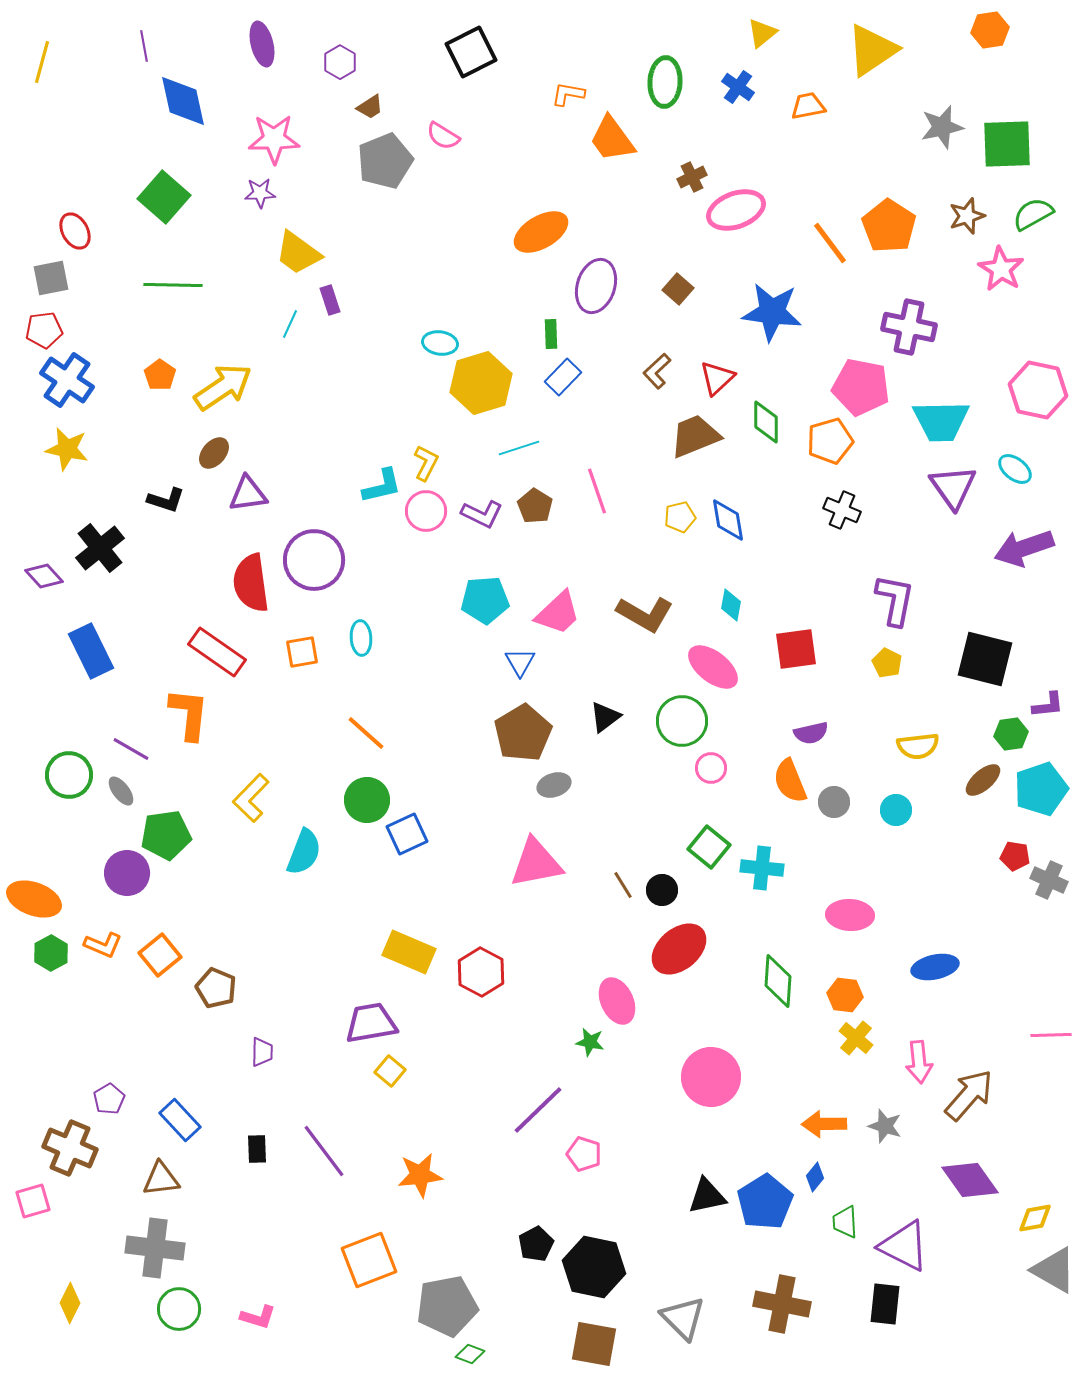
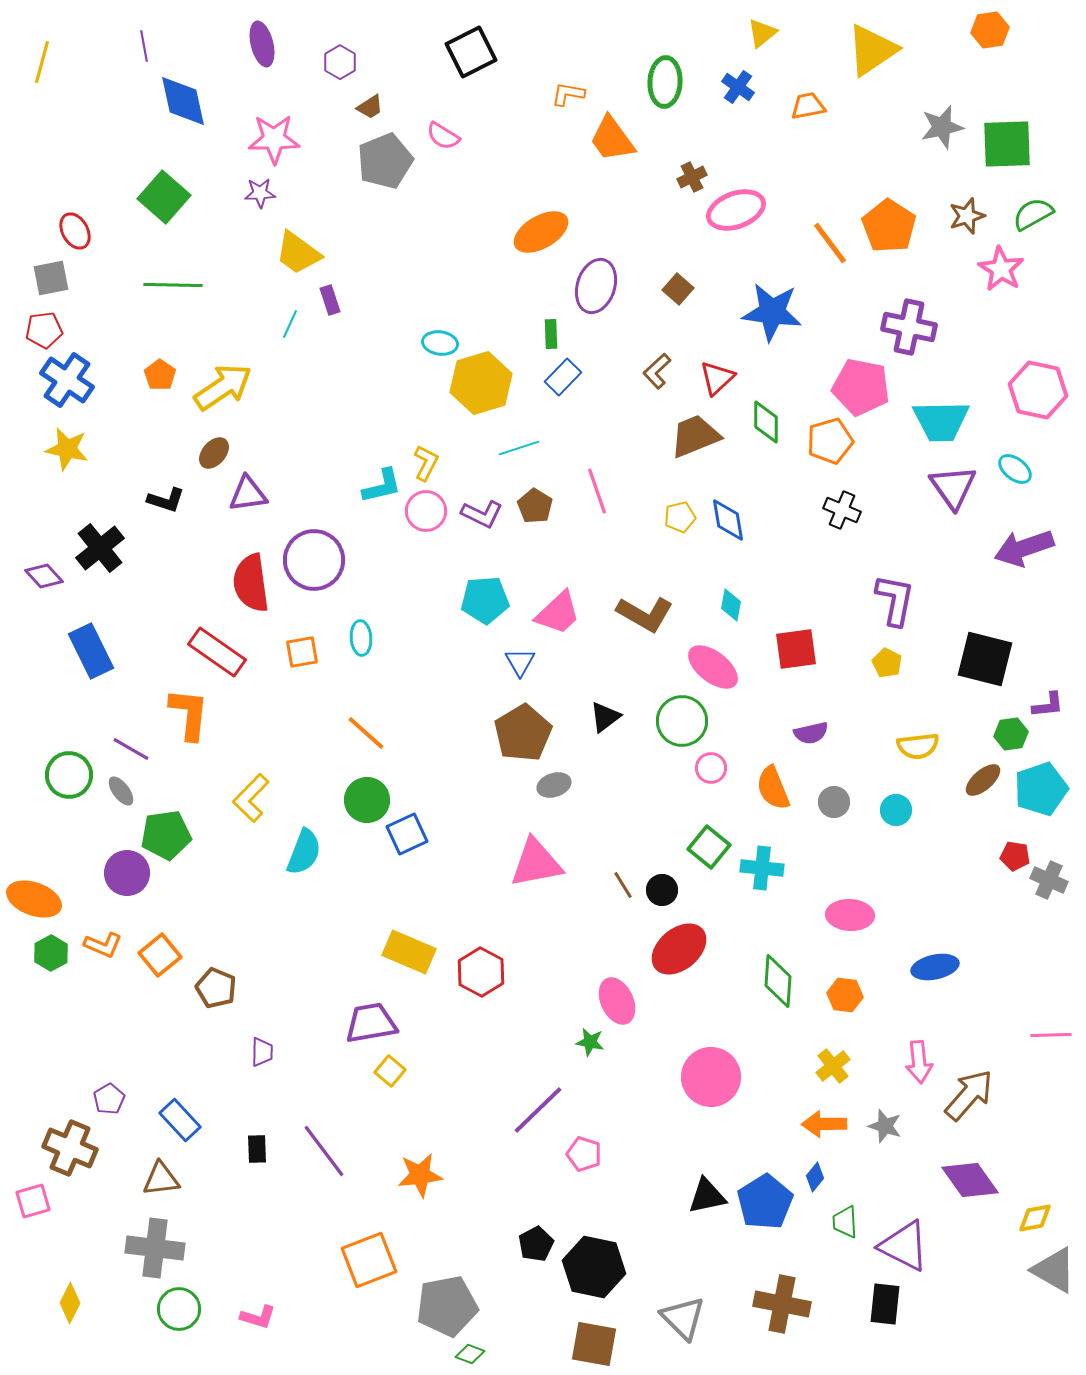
orange semicircle at (790, 781): moved 17 px left, 7 px down
yellow cross at (856, 1038): moved 23 px left, 28 px down; rotated 12 degrees clockwise
